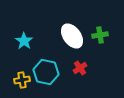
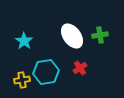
cyan hexagon: rotated 20 degrees counterclockwise
